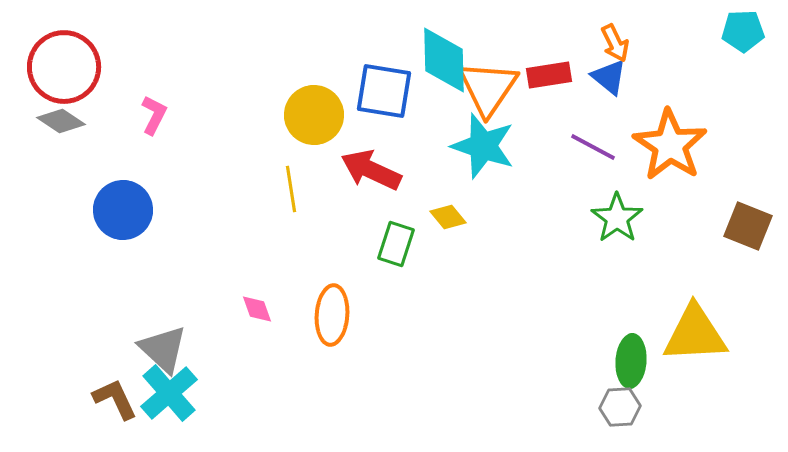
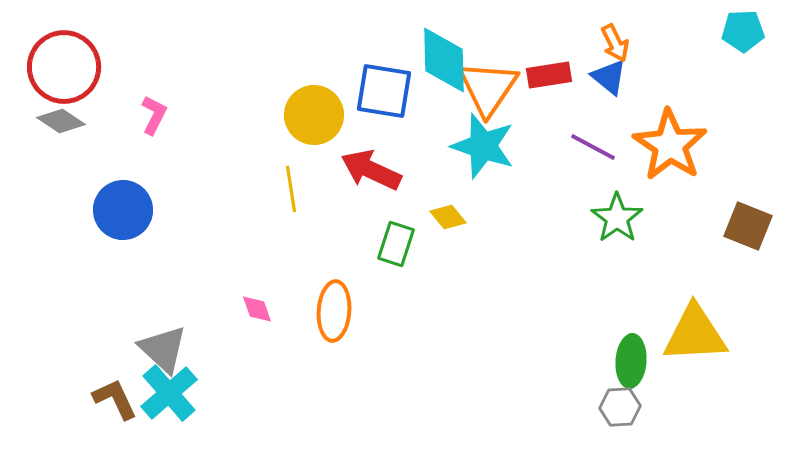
orange ellipse: moved 2 px right, 4 px up
